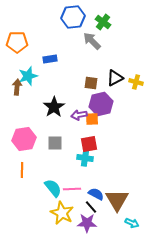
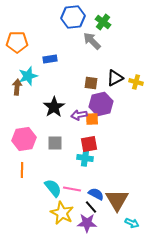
pink line: rotated 12 degrees clockwise
